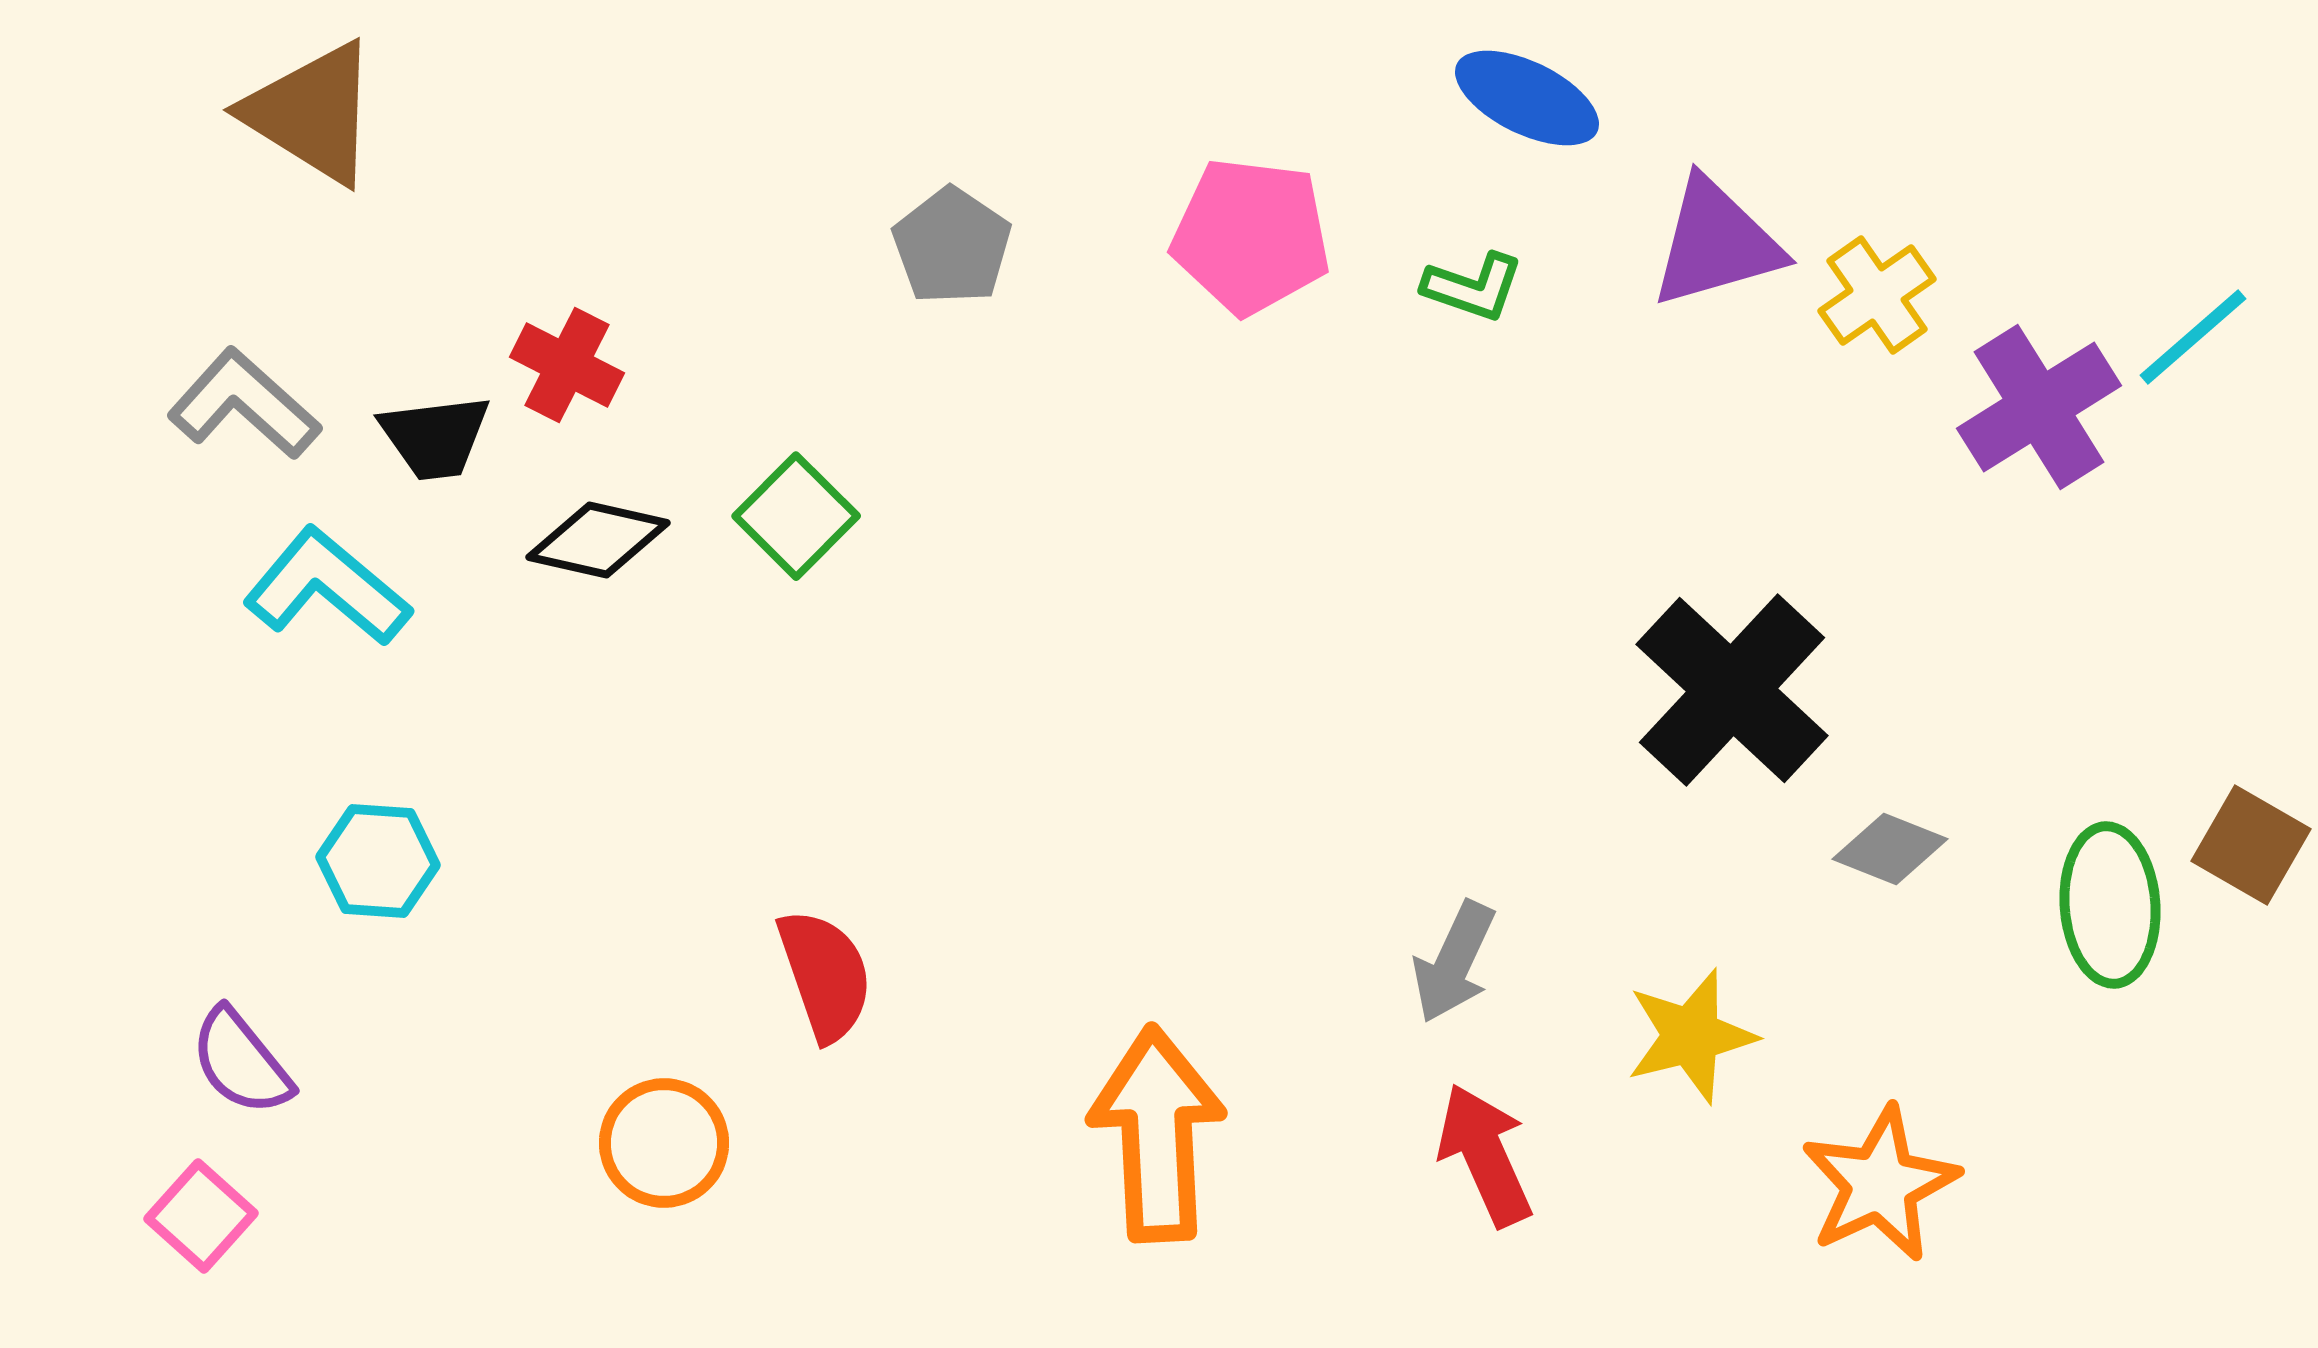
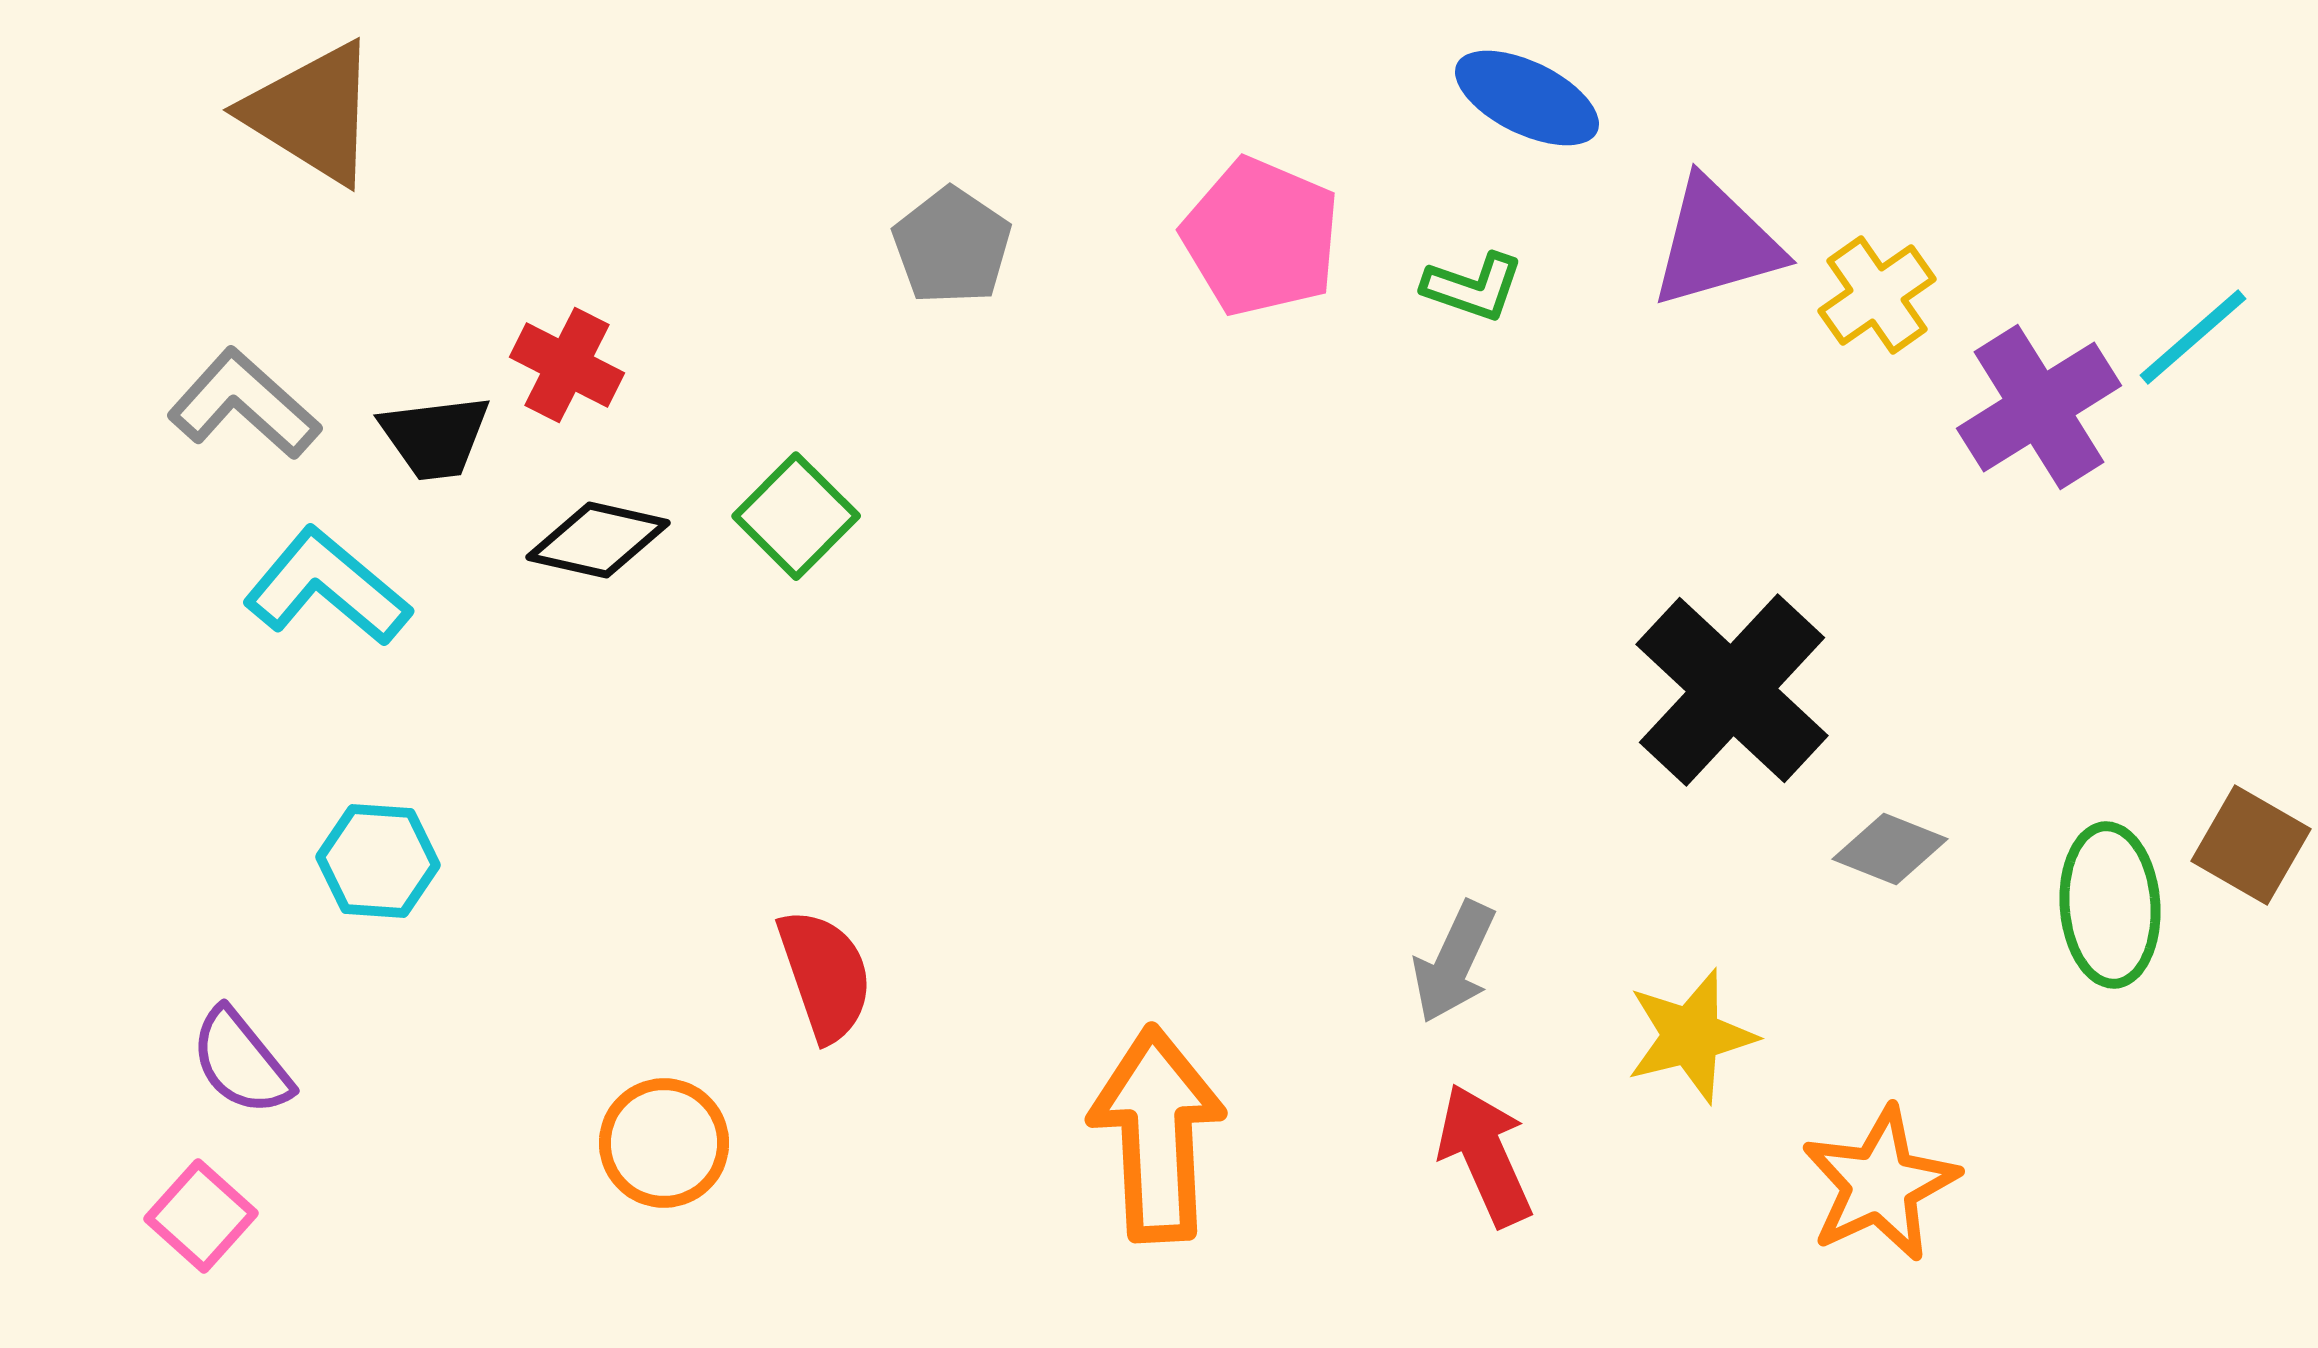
pink pentagon: moved 10 px right, 1 px down; rotated 16 degrees clockwise
